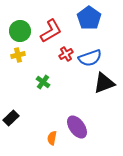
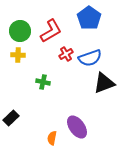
yellow cross: rotated 16 degrees clockwise
green cross: rotated 24 degrees counterclockwise
